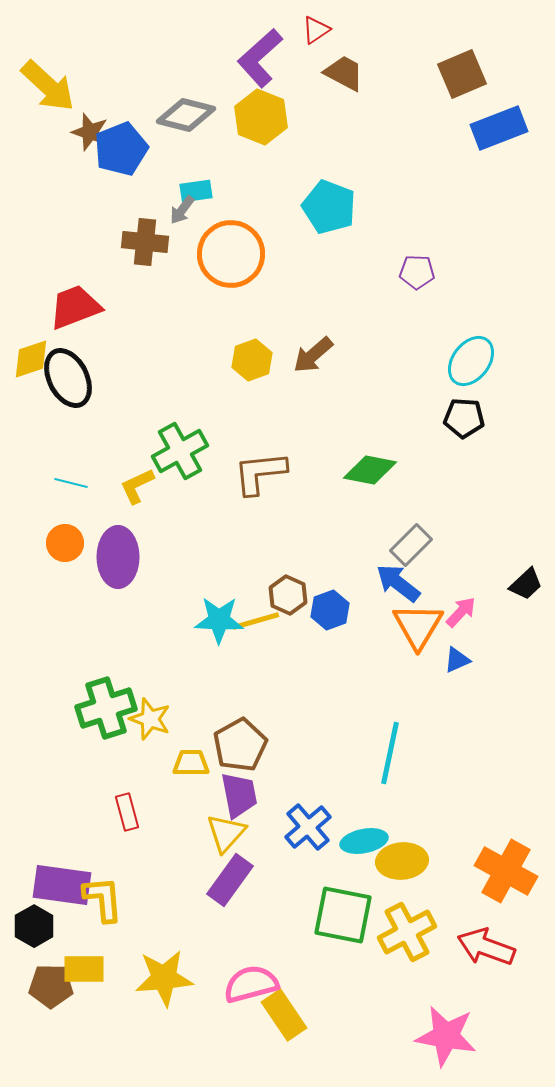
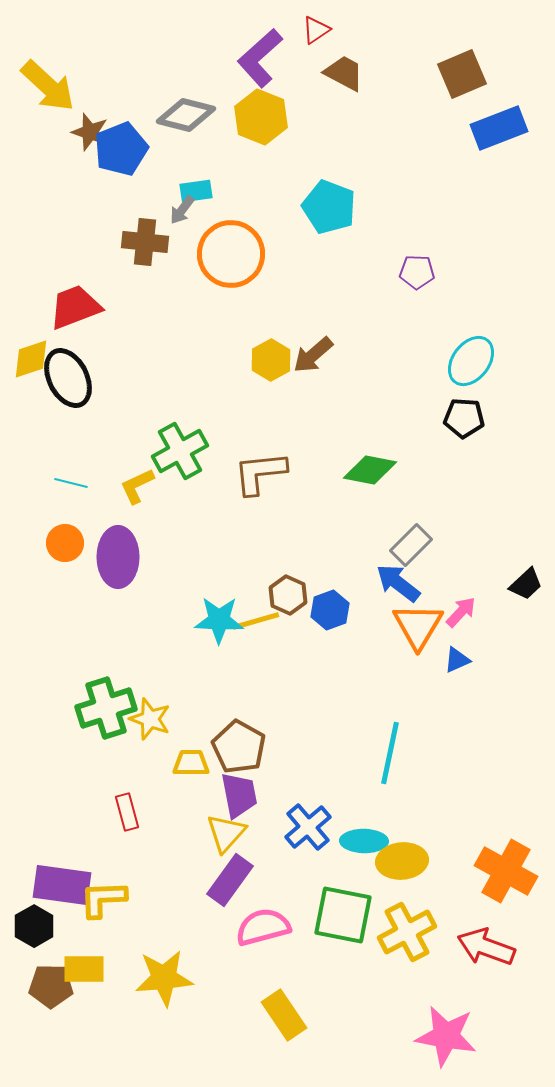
yellow hexagon at (252, 360): moved 19 px right; rotated 9 degrees counterclockwise
brown pentagon at (240, 745): moved 1 px left, 2 px down; rotated 14 degrees counterclockwise
cyan ellipse at (364, 841): rotated 12 degrees clockwise
yellow L-shape at (103, 899): rotated 87 degrees counterclockwise
pink semicircle at (251, 984): moved 12 px right, 57 px up
